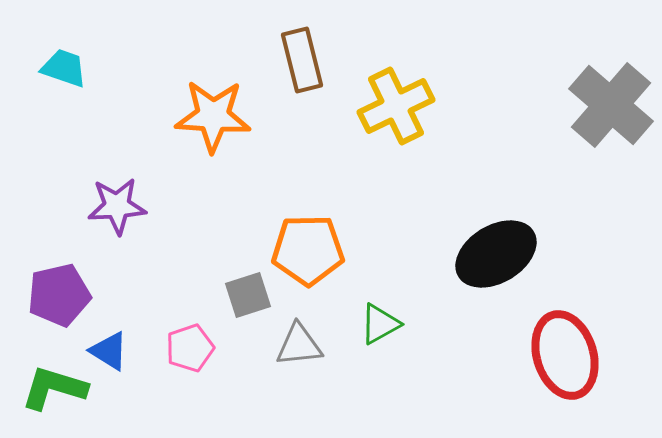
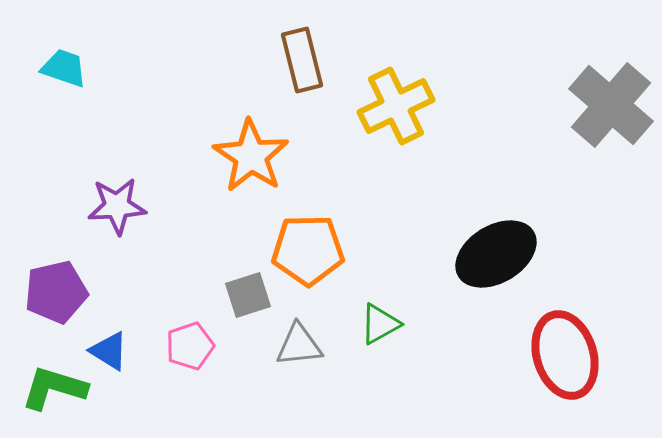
orange star: moved 38 px right, 40 px down; rotated 30 degrees clockwise
purple pentagon: moved 3 px left, 3 px up
pink pentagon: moved 2 px up
